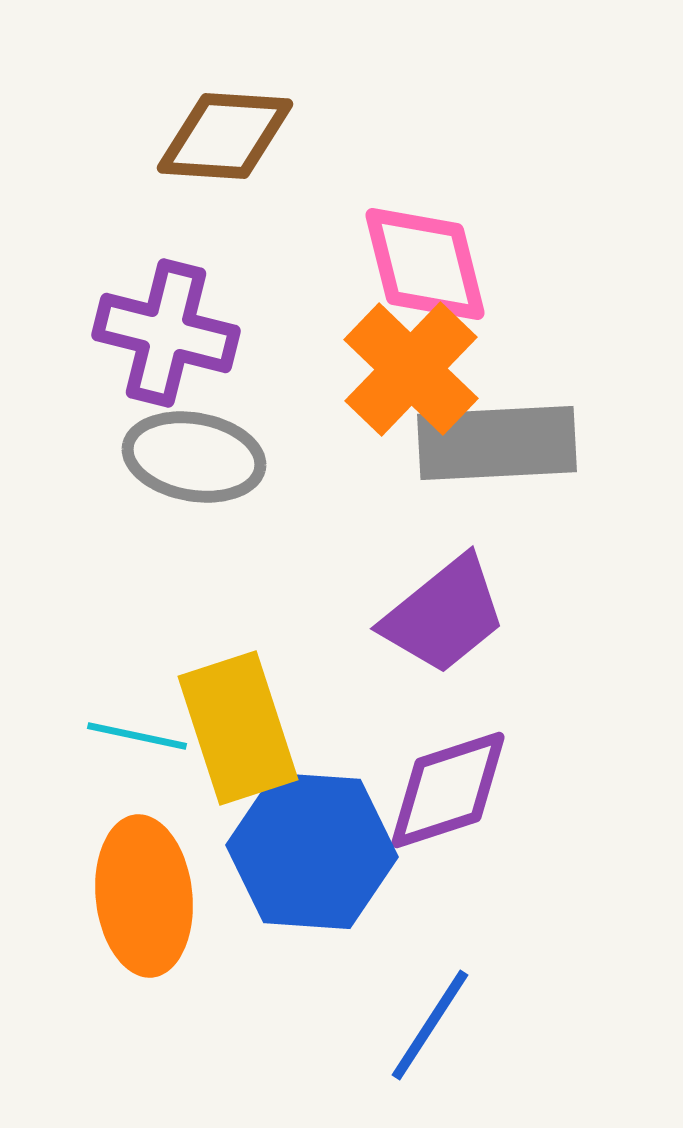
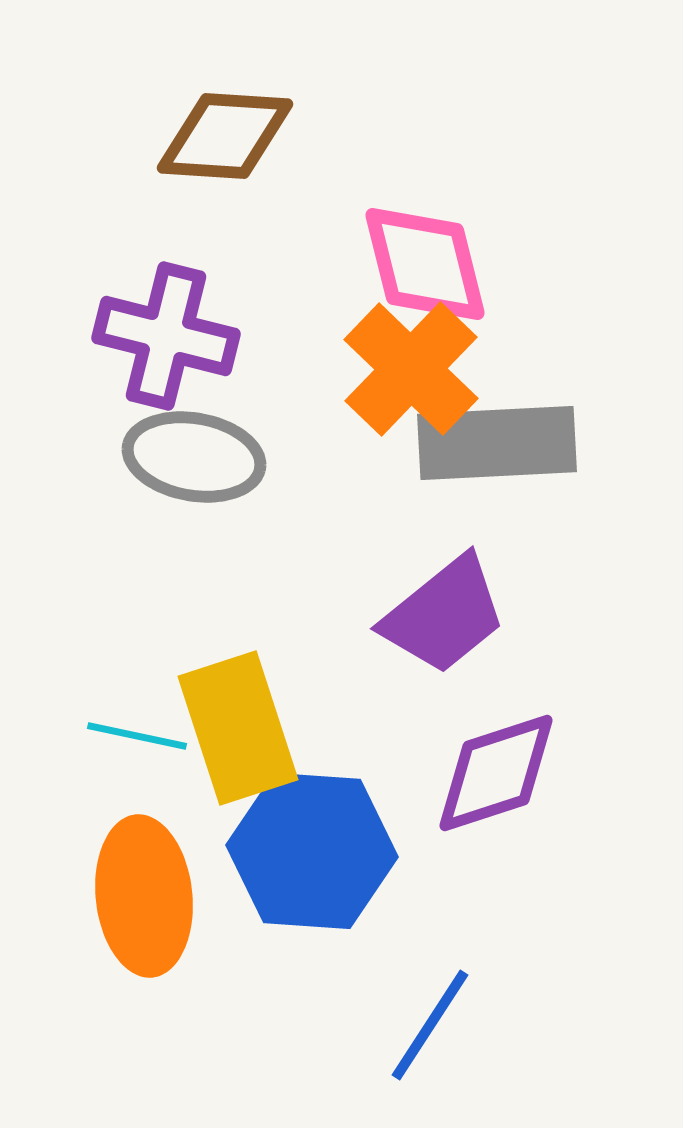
purple cross: moved 3 px down
purple diamond: moved 48 px right, 17 px up
